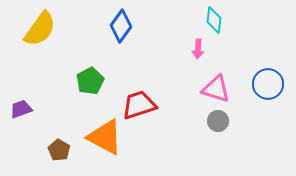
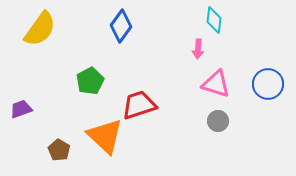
pink triangle: moved 5 px up
orange triangle: moved 1 px up; rotated 15 degrees clockwise
